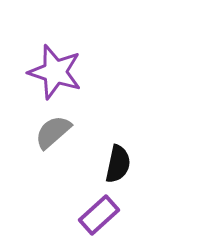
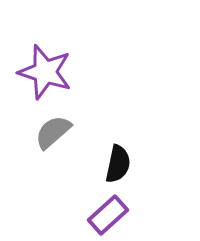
purple star: moved 10 px left
purple rectangle: moved 9 px right
